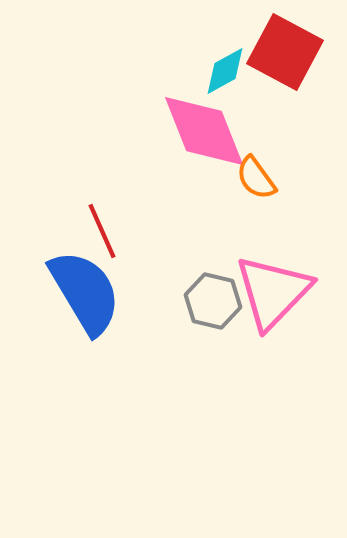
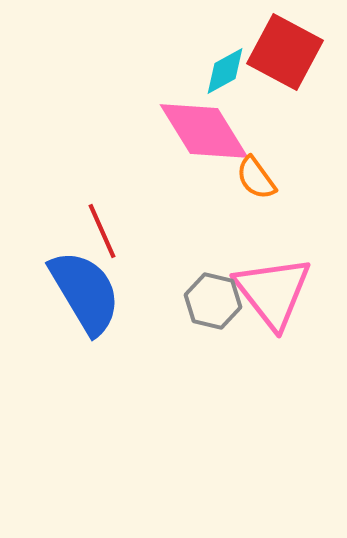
pink diamond: rotated 10 degrees counterclockwise
pink triangle: rotated 22 degrees counterclockwise
